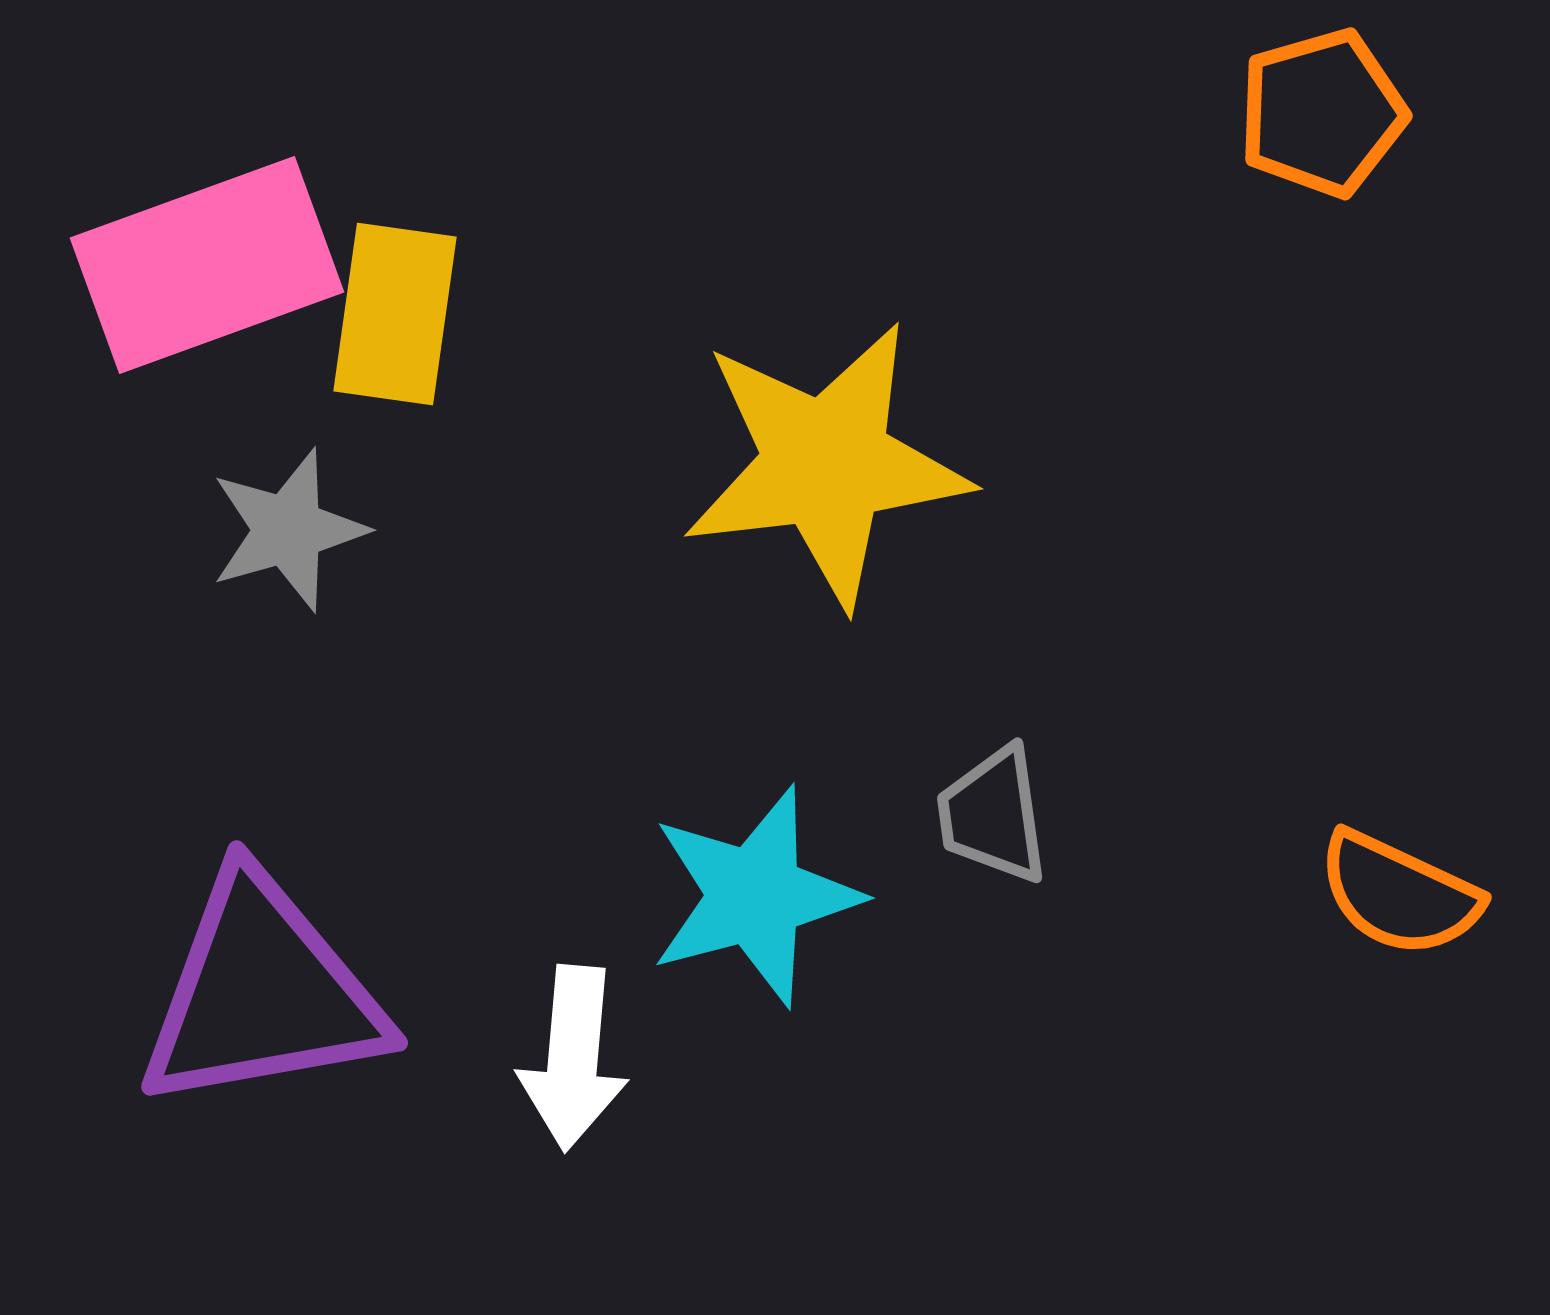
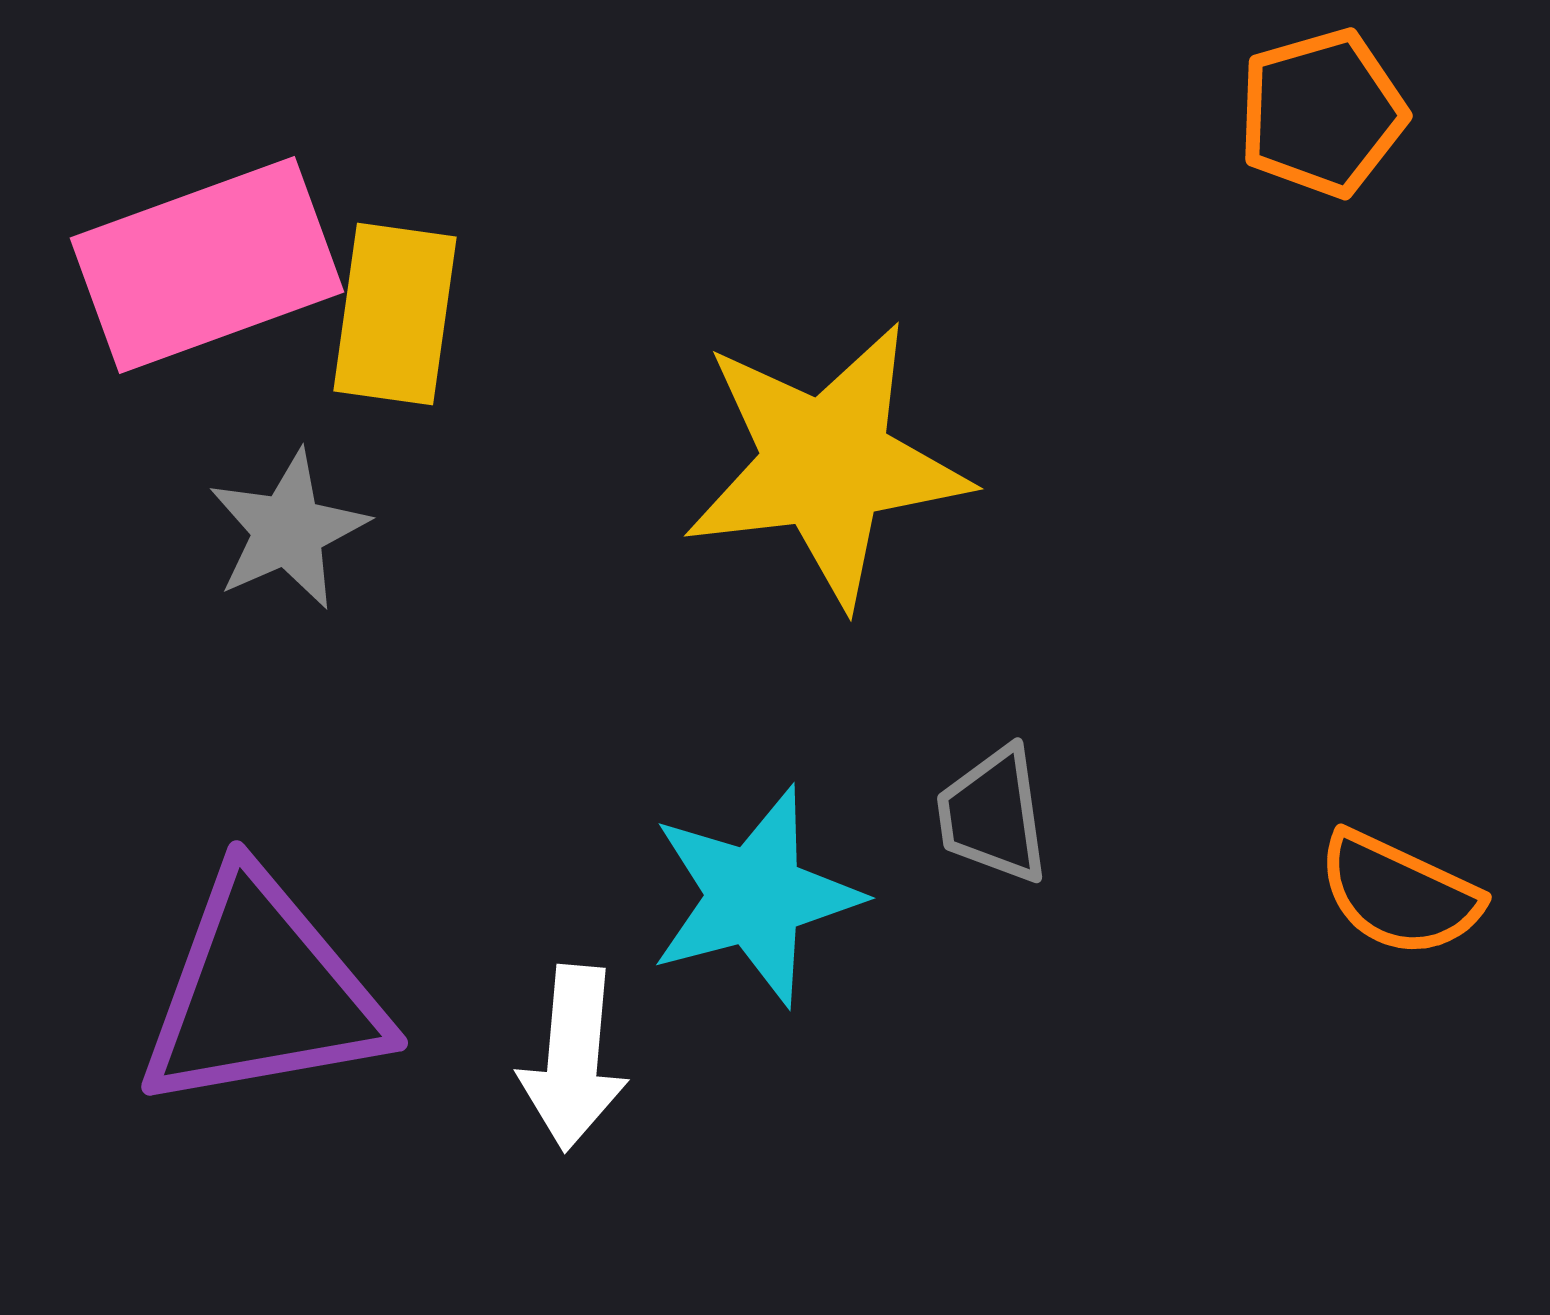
gray star: rotated 8 degrees counterclockwise
